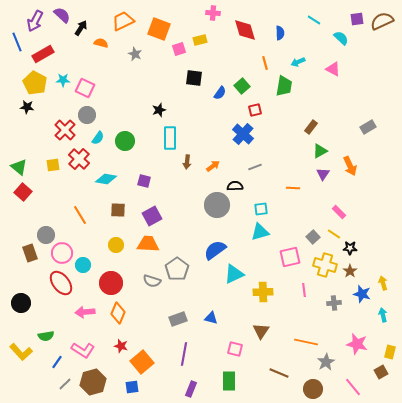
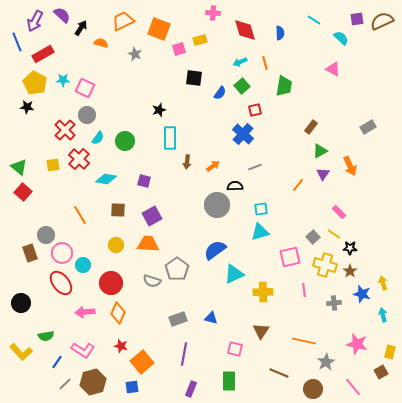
cyan arrow at (298, 62): moved 58 px left
orange line at (293, 188): moved 5 px right, 3 px up; rotated 56 degrees counterclockwise
orange line at (306, 342): moved 2 px left, 1 px up
